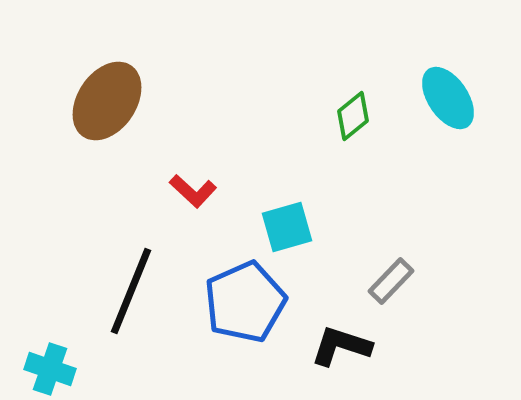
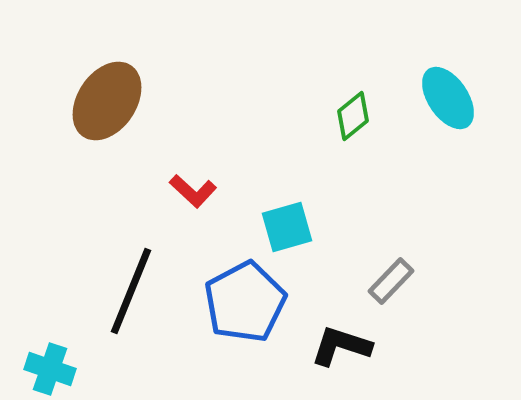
blue pentagon: rotated 4 degrees counterclockwise
